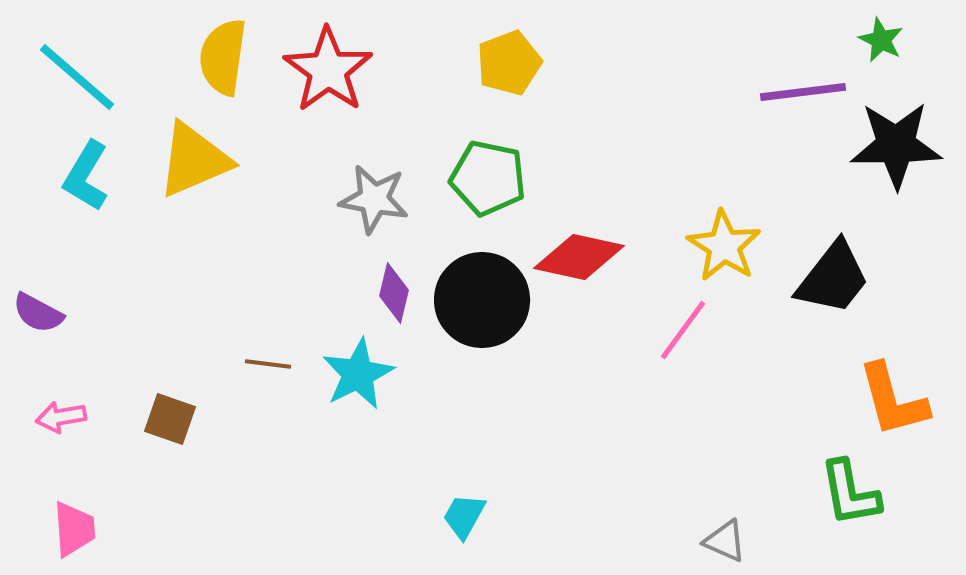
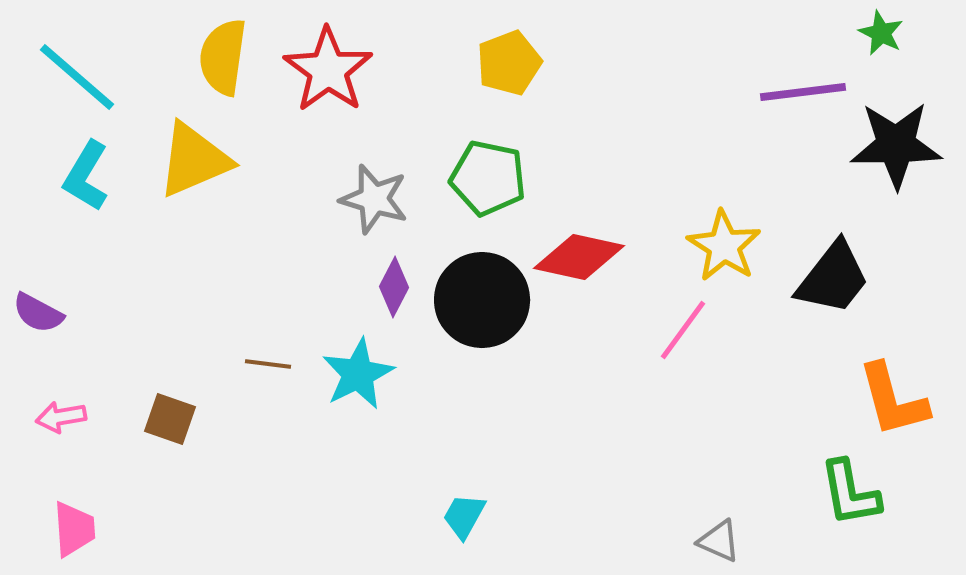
green star: moved 7 px up
gray star: rotated 6 degrees clockwise
purple diamond: moved 6 px up; rotated 14 degrees clockwise
gray triangle: moved 6 px left
